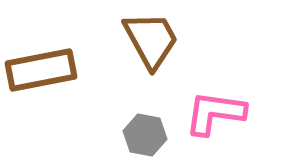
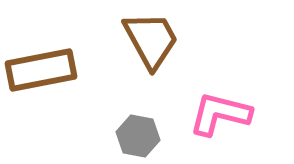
pink L-shape: moved 5 px right, 1 px down; rotated 6 degrees clockwise
gray hexagon: moved 7 px left, 1 px down
